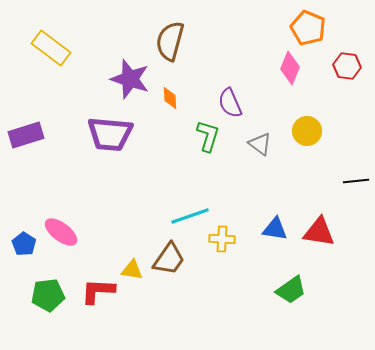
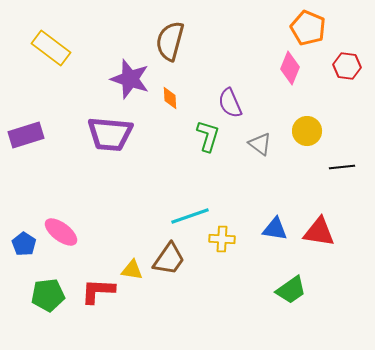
black line: moved 14 px left, 14 px up
